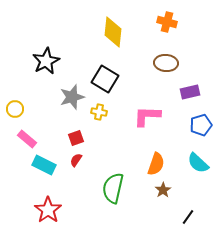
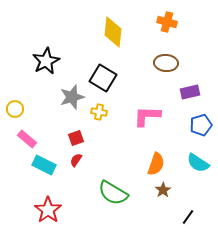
black square: moved 2 px left, 1 px up
cyan semicircle: rotated 10 degrees counterclockwise
green semicircle: moved 5 px down; rotated 72 degrees counterclockwise
